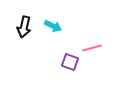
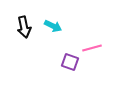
black arrow: rotated 25 degrees counterclockwise
